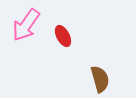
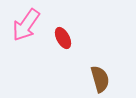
red ellipse: moved 2 px down
